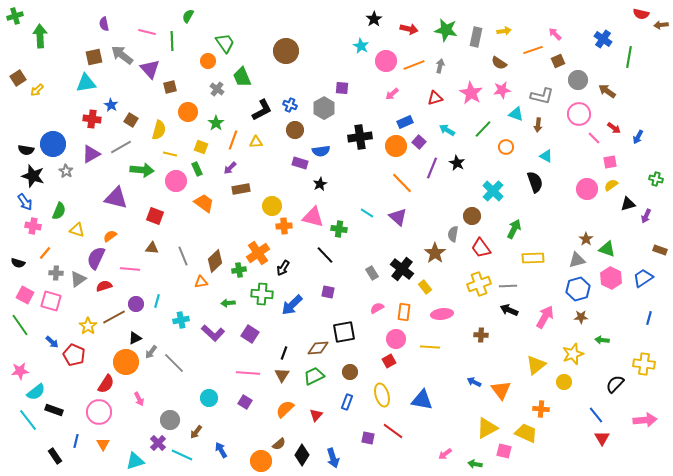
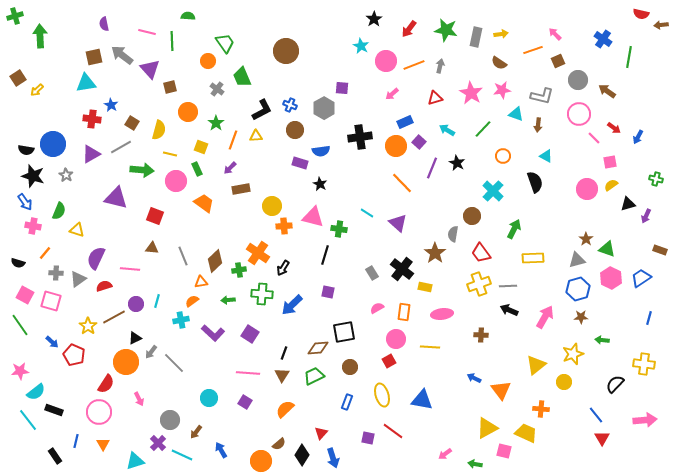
green semicircle at (188, 16): rotated 64 degrees clockwise
red arrow at (409, 29): rotated 114 degrees clockwise
yellow arrow at (504, 31): moved 3 px left, 3 px down
brown square at (131, 120): moved 1 px right, 3 px down
yellow triangle at (256, 142): moved 6 px up
orange circle at (506, 147): moved 3 px left, 9 px down
gray star at (66, 171): moved 4 px down
black star at (320, 184): rotated 16 degrees counterclockwise
purple triangle at (398, 217): moved 6 px down
orange semicircle at (110, 236): moved 82 px right, 65 px down
red trapezoid at (481, 248): moved 5 px down
orange cross at (258, 253): rotated 20 degrees counterclockwise
black line at (325, 255): rotated 60 degrees clockwise
blue trapezoid at (643, 278): moved 2 px left
yellow rectangle at (425, 287): rotated 40 degrees counterclockwise
green arrow at (228, 303): moved 3 px up
brown circle at (350, 372): moved 5 px up
blue arrow at (474, 382): moved 4 px up
red triangle at (316, 415): moved 5 px right, 18 px down
